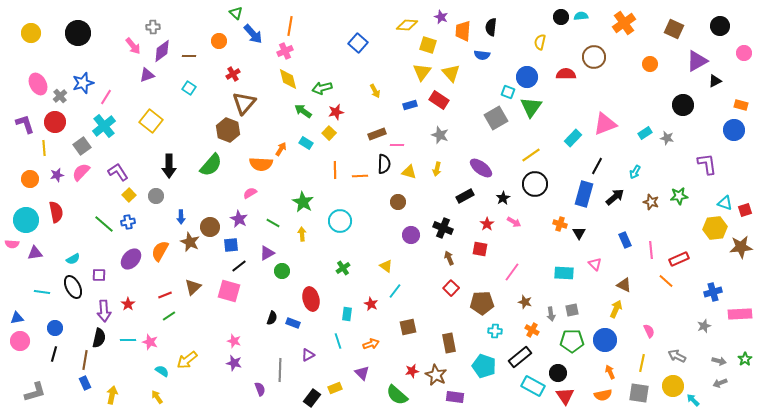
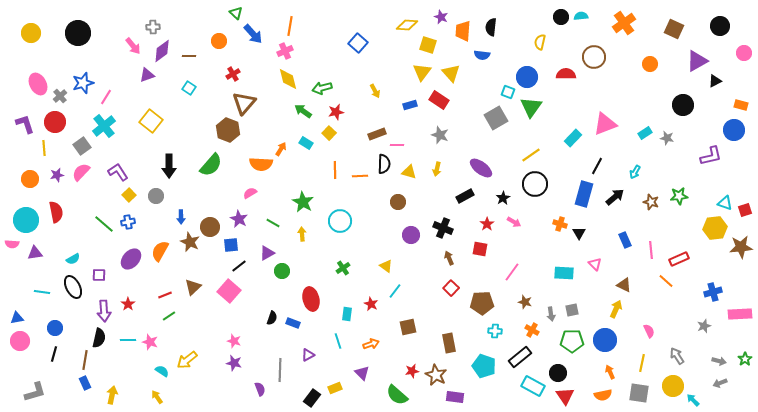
purple L-shape at (707, 164): moved 4 px right, 8 px up; rotated 85 degrees clockwise
pink square at (229, 291): rotated 25 degrees clockwise
gray arrow at (677, 356): rotated 30 degrees clockwise
